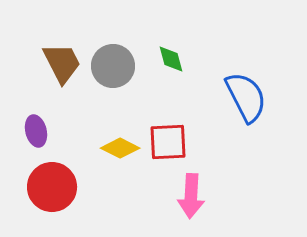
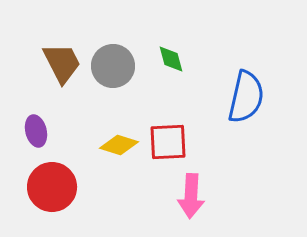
blue semicircle: rotated 40 degrees clockwise
yellow diamond: moved 1 px left, 3 px up; rotated 9 degrees counterclockwise
